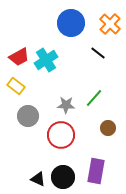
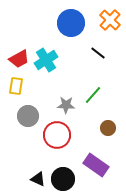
orange cross: moved 4 px up
red trapezoid: moved 2 px down
yellow rectangle: rotated 60 degrees clockwise
green line: moved 1 px left, 3 px up
red circle: moved 4 px left
purple rectangle: moved 6 px up; rotated 65 degrees counterclockwise
black circle: moved 2 px down
